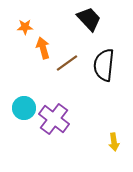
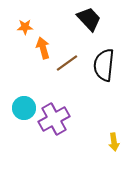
purple cross: rotated 24 degrees clockwise
